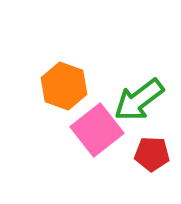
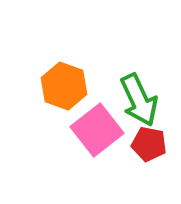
green arrow: rotated 78 degrees counterclockwise
red pentagon: moved 3 px left, 10 px up; rotated 8 degrees clockwise
